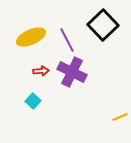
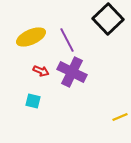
black square: moved 5 px right, 6 px up
red arrow: rotated 28 degrees clockwise
cyan square: rotated 28 degrees counterclockwise
